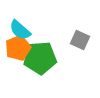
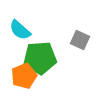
orange pentagon: moved 6 px right, 28 px down
